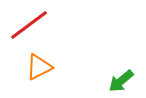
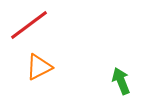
green arrow: rotated 108 degrees clockwise
